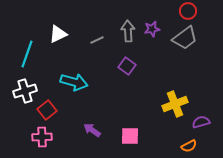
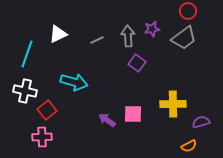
gray arrow: moved 5 px down
gray trapezoid: moved 1 px left
purple square: moved 10 px right, 3 px up
white cross: rotated 30 degrees clockwise
yellow cross: moved 2 px left; rotated 20 degrees clockwise
purple arrow: moved 15 px right, 10 px up
pink square: moved 3 px right, 22 px up
